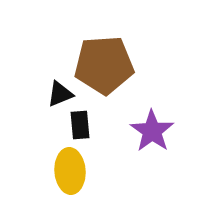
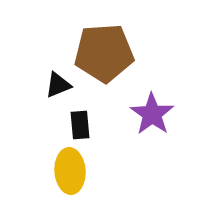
brown pentagon: moved 12 px up
black triangle: moved 2 px left, 9 px up
purple star: moved 17 px up
